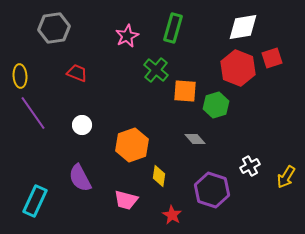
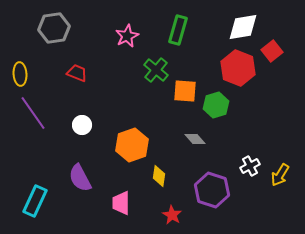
green rectangle: moved 5 px right, 2 px down
red square: moved 7 px up; rotated 20 degrees counterclockwise
yellow ellipse: moved 2 px up
yellow arrow: moved 6 px left, 2 px up
pink trapezoid: moved 5 px left, 3 px down; rotated 75 degrees clockwise
